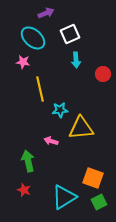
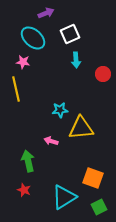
yellow line: moved 24 px left
green square: moved 5 px down
